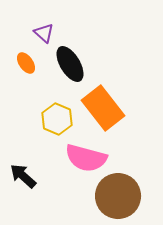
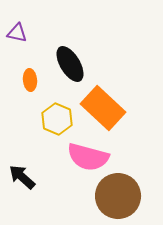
purple triangle: moved 27 px left; rotated 30 degrees counterclockwise
orange ellipse: moved 4 px right, 17 px down; rotated 30 degrees clockwise
orange rectangle: rotated 9 degrees counterclockwise
pink semicircle: moved 2 px right, 1 px up
black arrow: moved 1 px left, 1 px down
